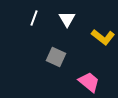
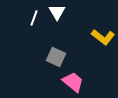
white triangle: moved 10 px left, 7 px up
pink trapezoid: moved 16 px left
